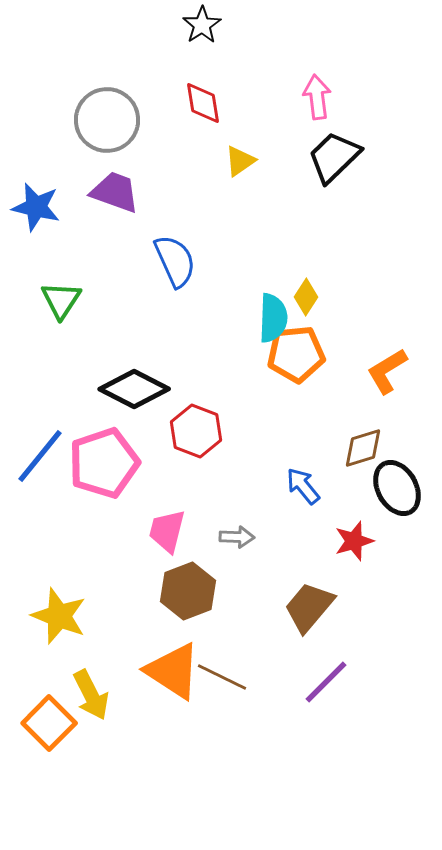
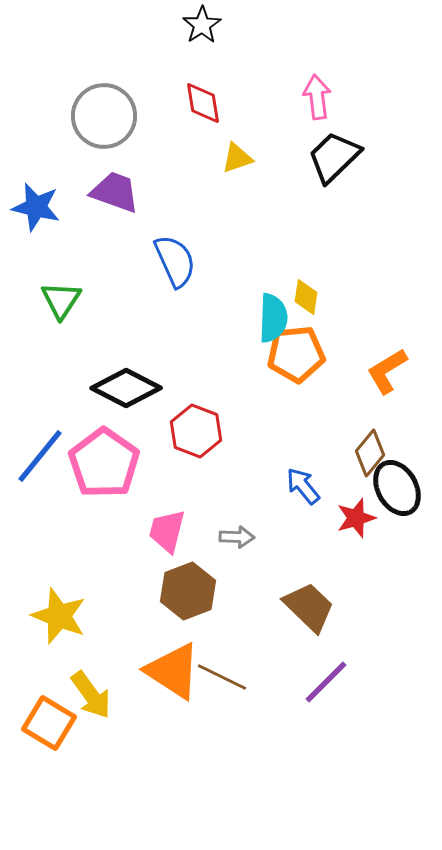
gray circle: moved 3 px left, 4 px up
yellow triangle: moved 3 px left, 3 px up; rotated 16 degrees clockwise
yellow diamond: rotated 24 degrees counterclockwise
black diamond: moved 8 px left, 1 px up
brown diamond: moved 7 px right, 5 px down; rotated 33 degrees counterclockwise
pink pentagon: rotated 18 degrees counterclockwise
red star: moved 2 px right, 23 px up
brown trapezoid: rotated 94 degrees clockwise
yellow arrow: rotated 9 degrees counterclockwise
orange square: rotated 14 degrees counterclockwise
